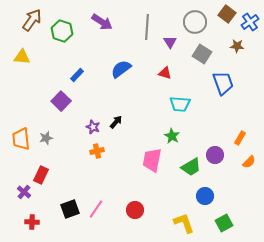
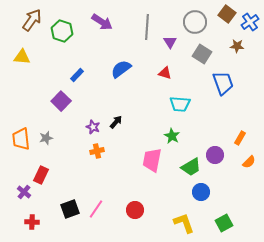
blue circle: moved 4 px left, 4 px up
